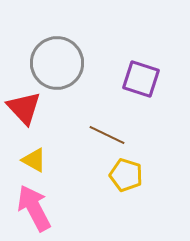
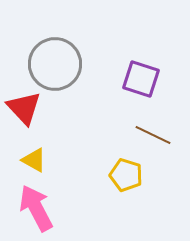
gray circle: moved 2 px left, 1 px down
brown line: moved 46 px right
pink arrow: moved 2 px right
